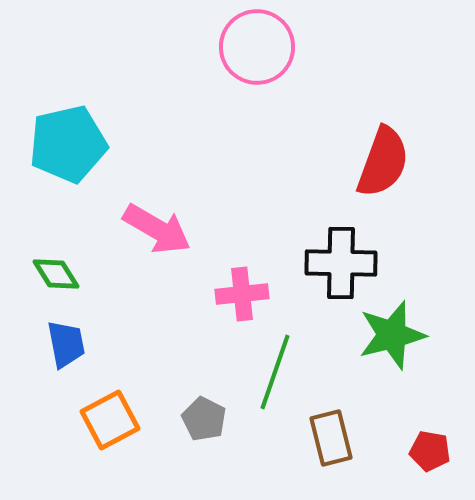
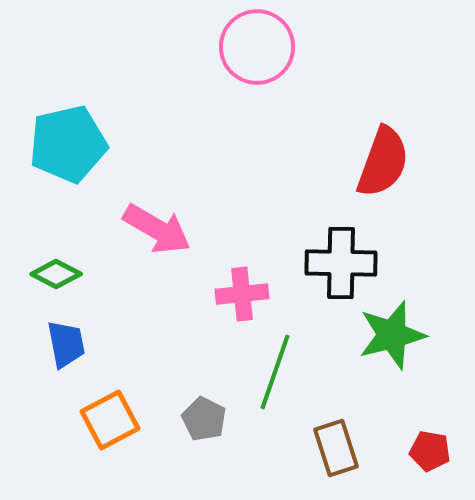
green diamond: rotated 30 degrees counterclockwise
brown rectangle: moved 5 px right, 10 px down; rotated 4 degrees counterclockwise
